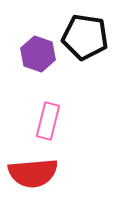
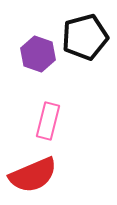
black pentagon: rotated 24 degrees counterclockwise
red semicircle: moved 2 px down; rotated 18 degrees counterclockwise
